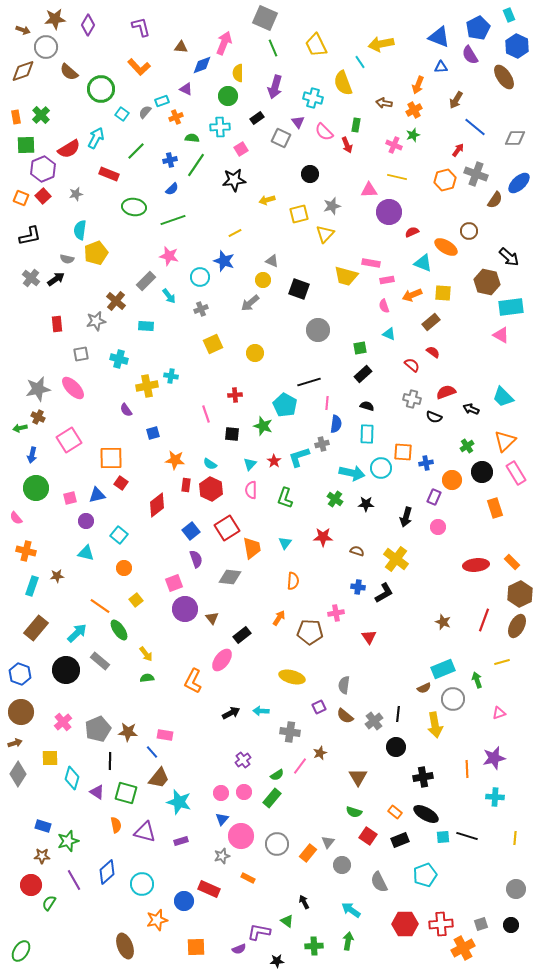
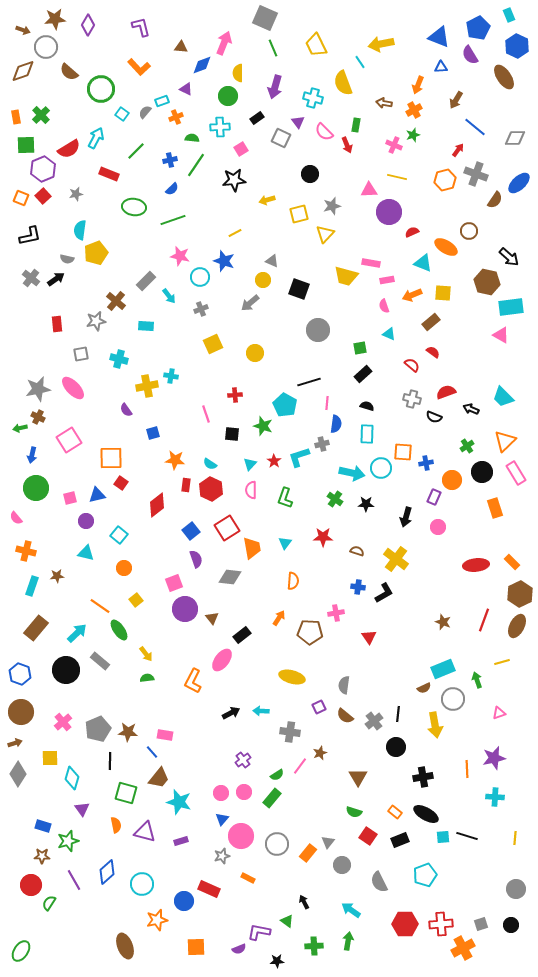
pink star at (169, 256): moved 11 px right
purple triangle at (97, 792): moved 15 px left, 17 px down; rotated 21 degrees clockwise
